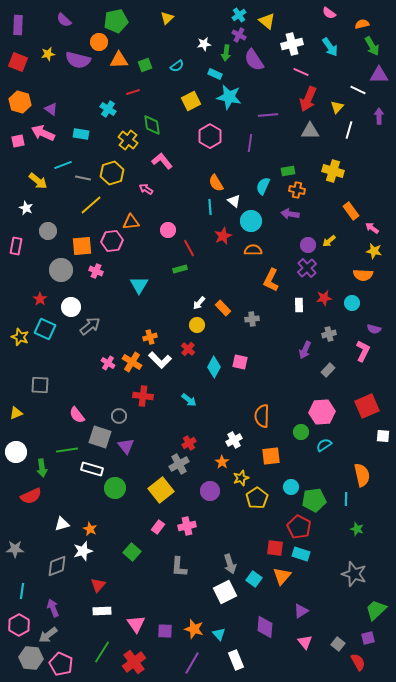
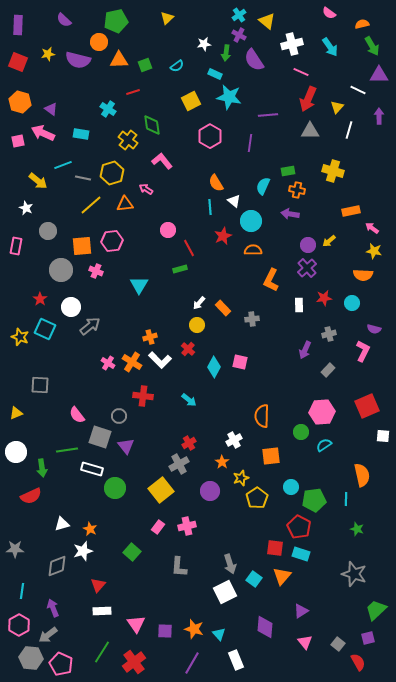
orange rectangle at (351, 211): rotated 66 degrees counterclockwise
orange triangle at (131, 222): moved 6 px left, 18 px up
